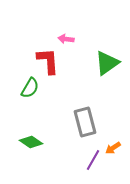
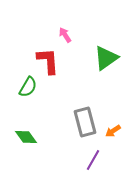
pink arrow: moved 1 px left, 4 px up; rotated 49 degrees clockwise
green triangle: moved 1 px left, 5 px up
green semicircle: moved 2 px left, 1 px up
green diamond: moved 5 px left, 5 px up; rotated 20 degrees clockwise
orange arrow: moved 17 px up
